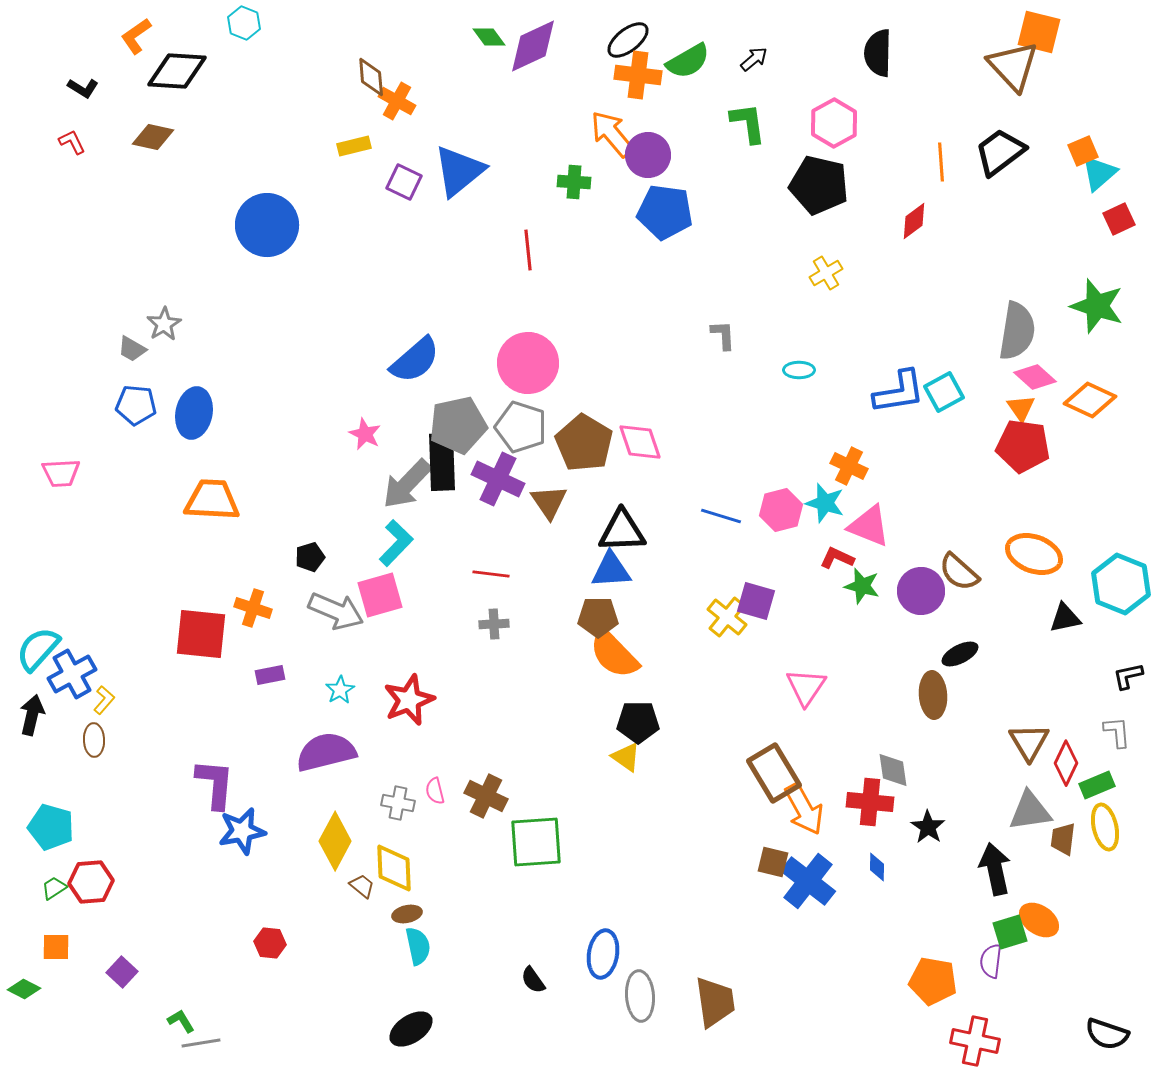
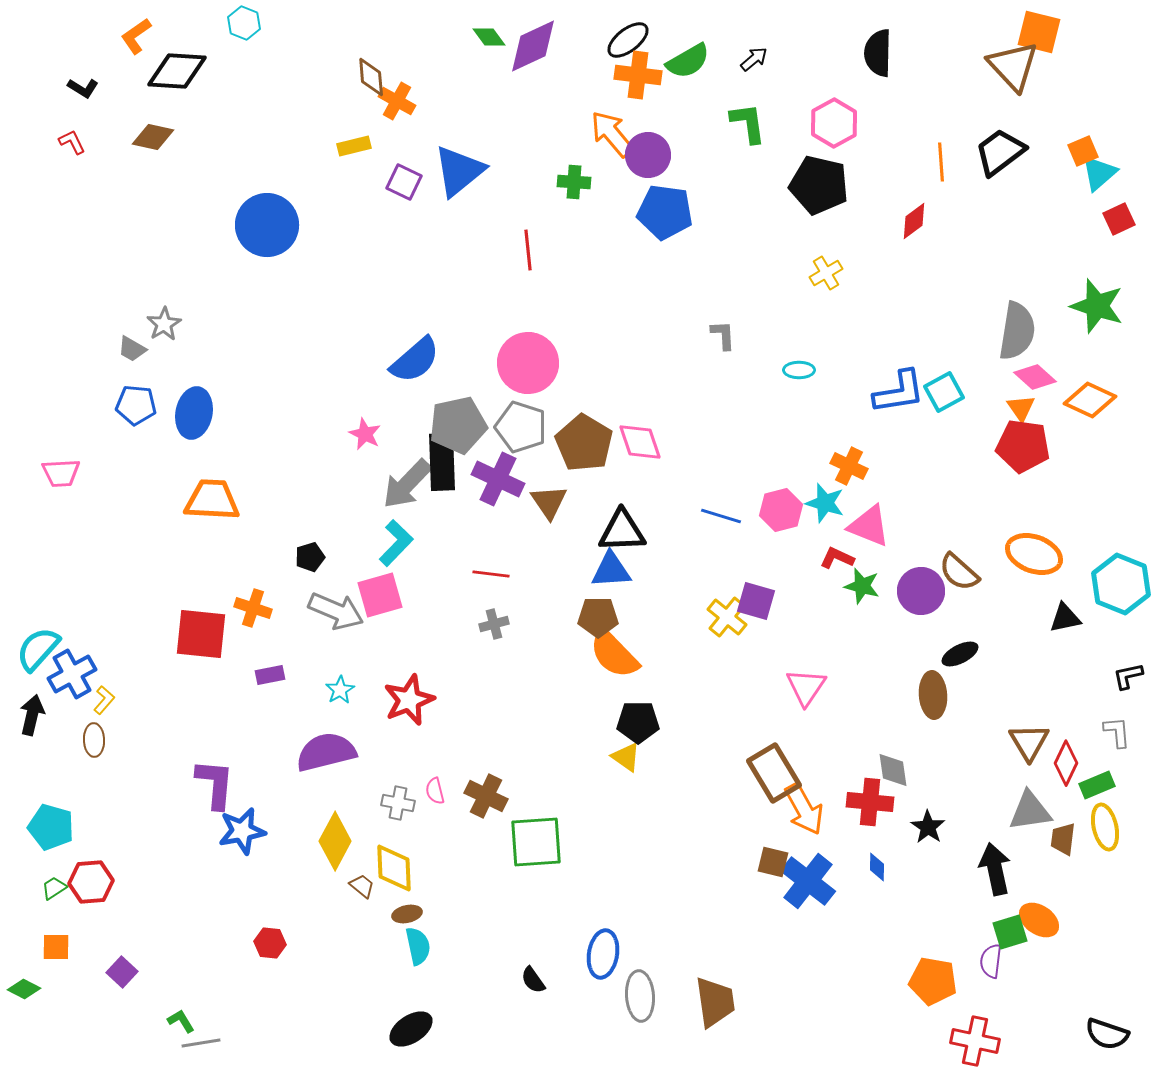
gray cross at (494, 624): rotated 12 degrees counterclockwise
